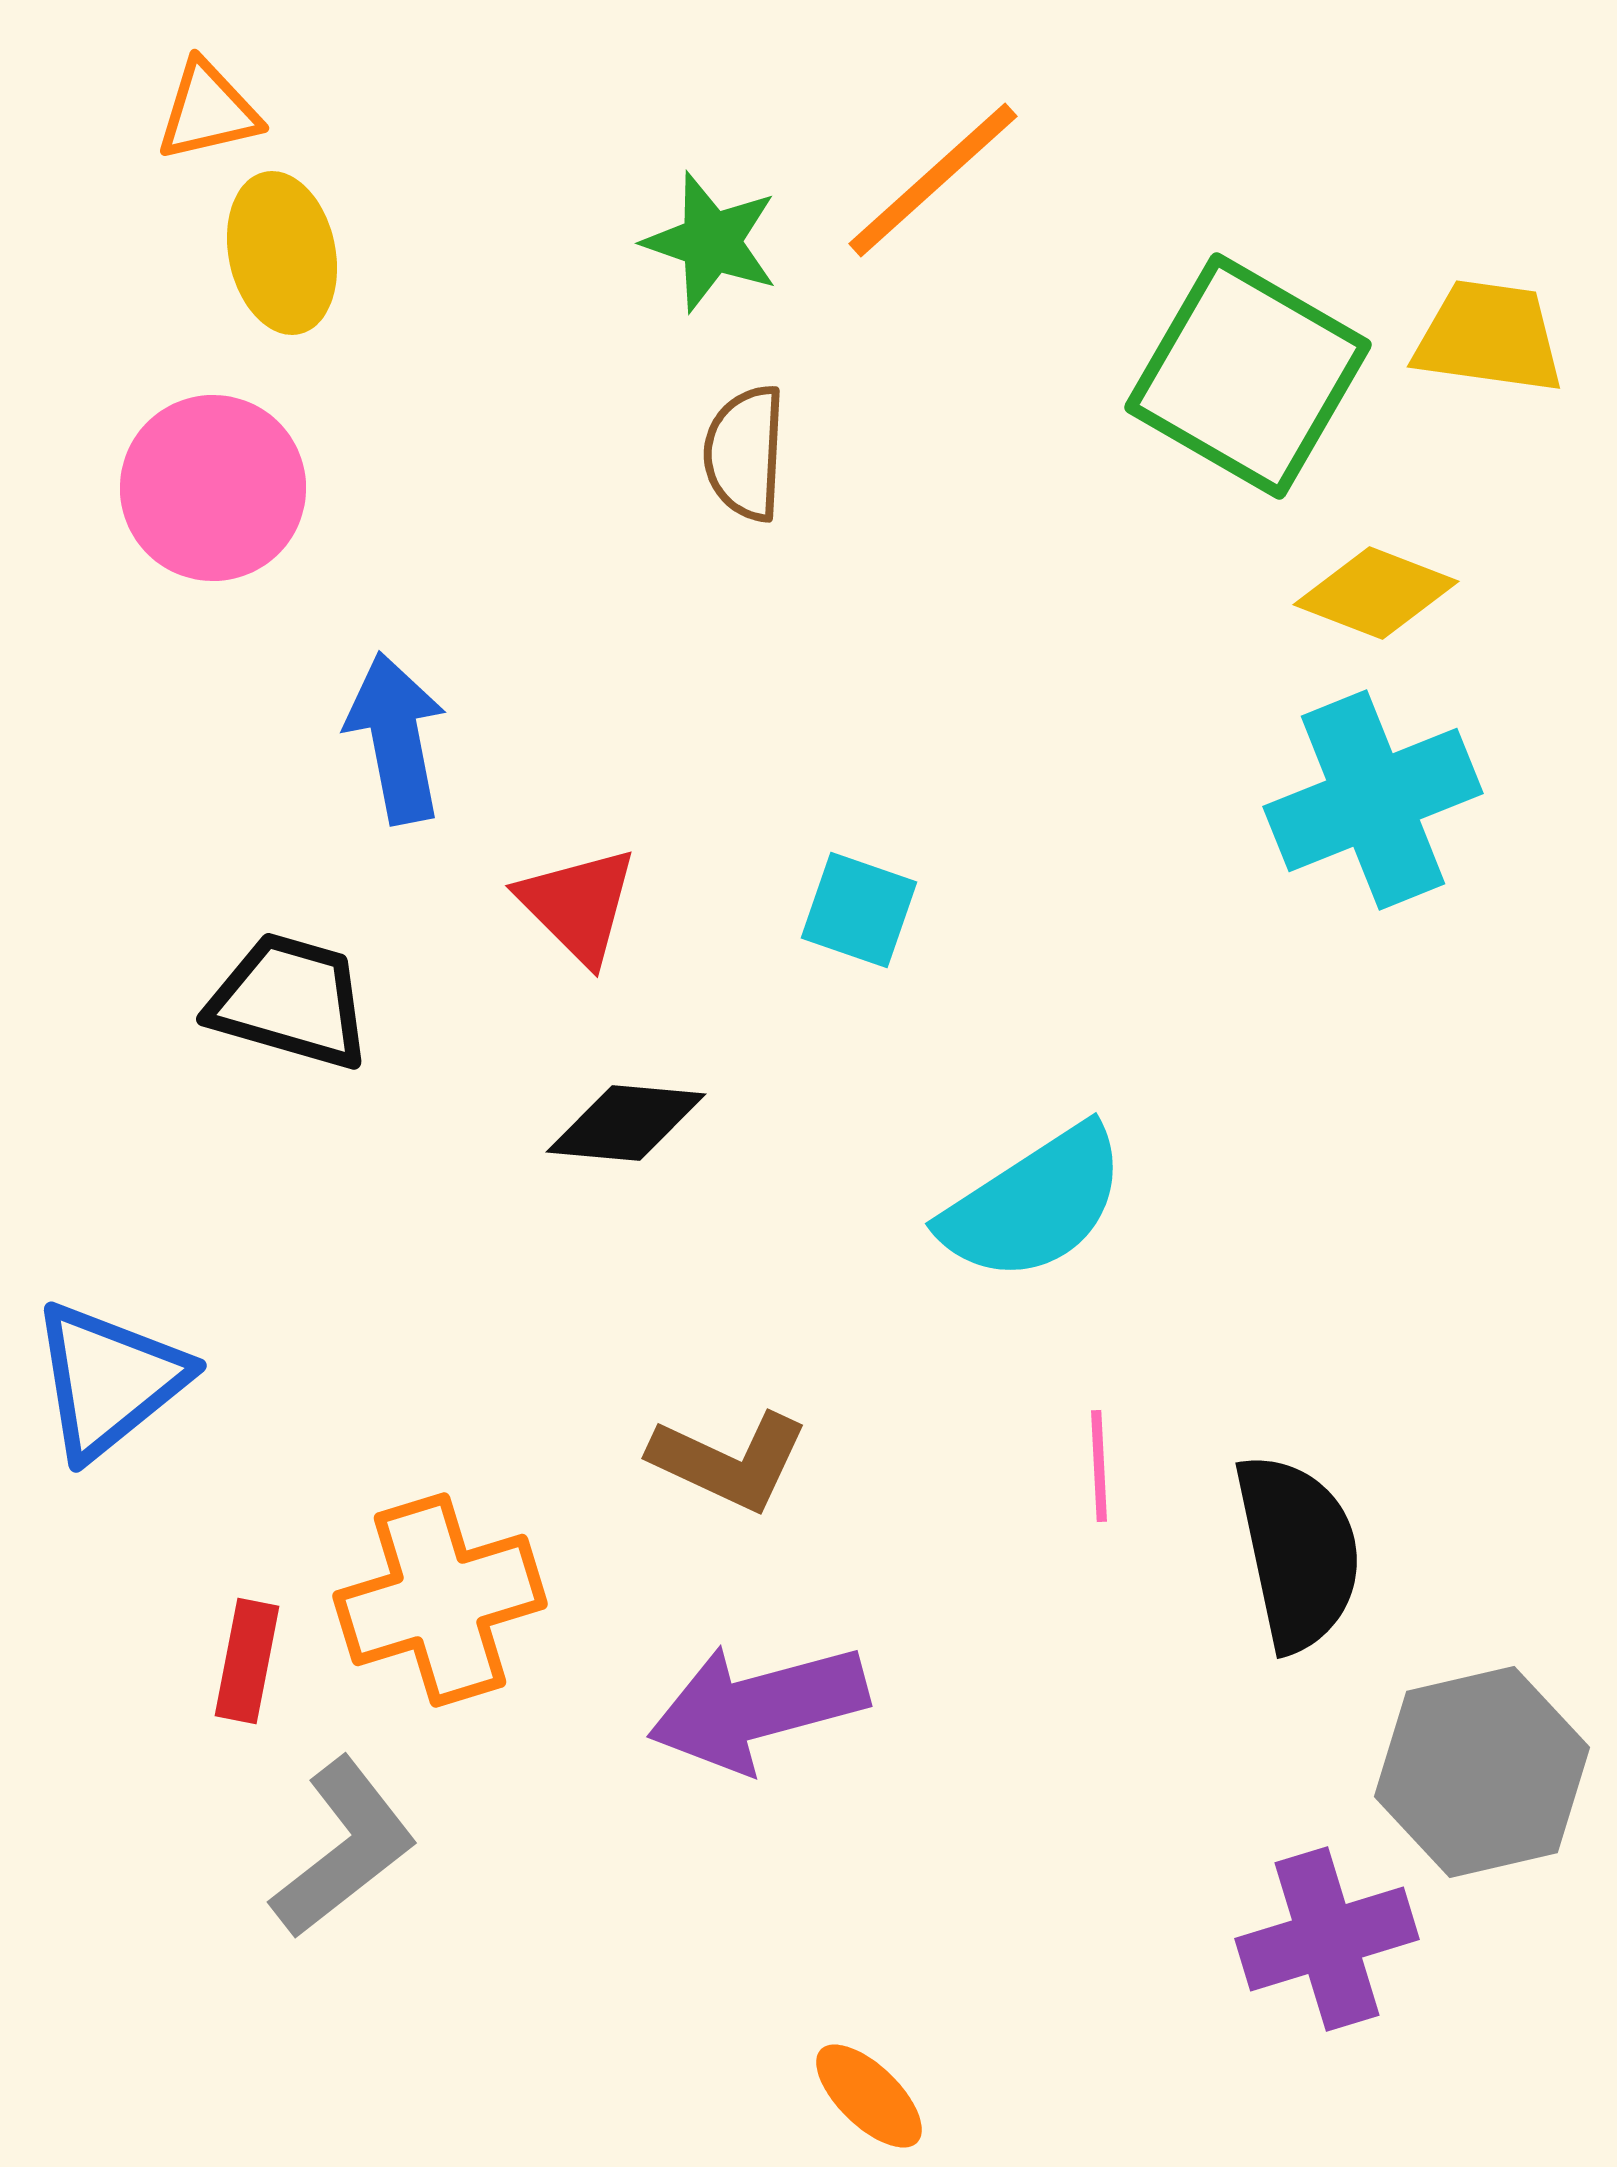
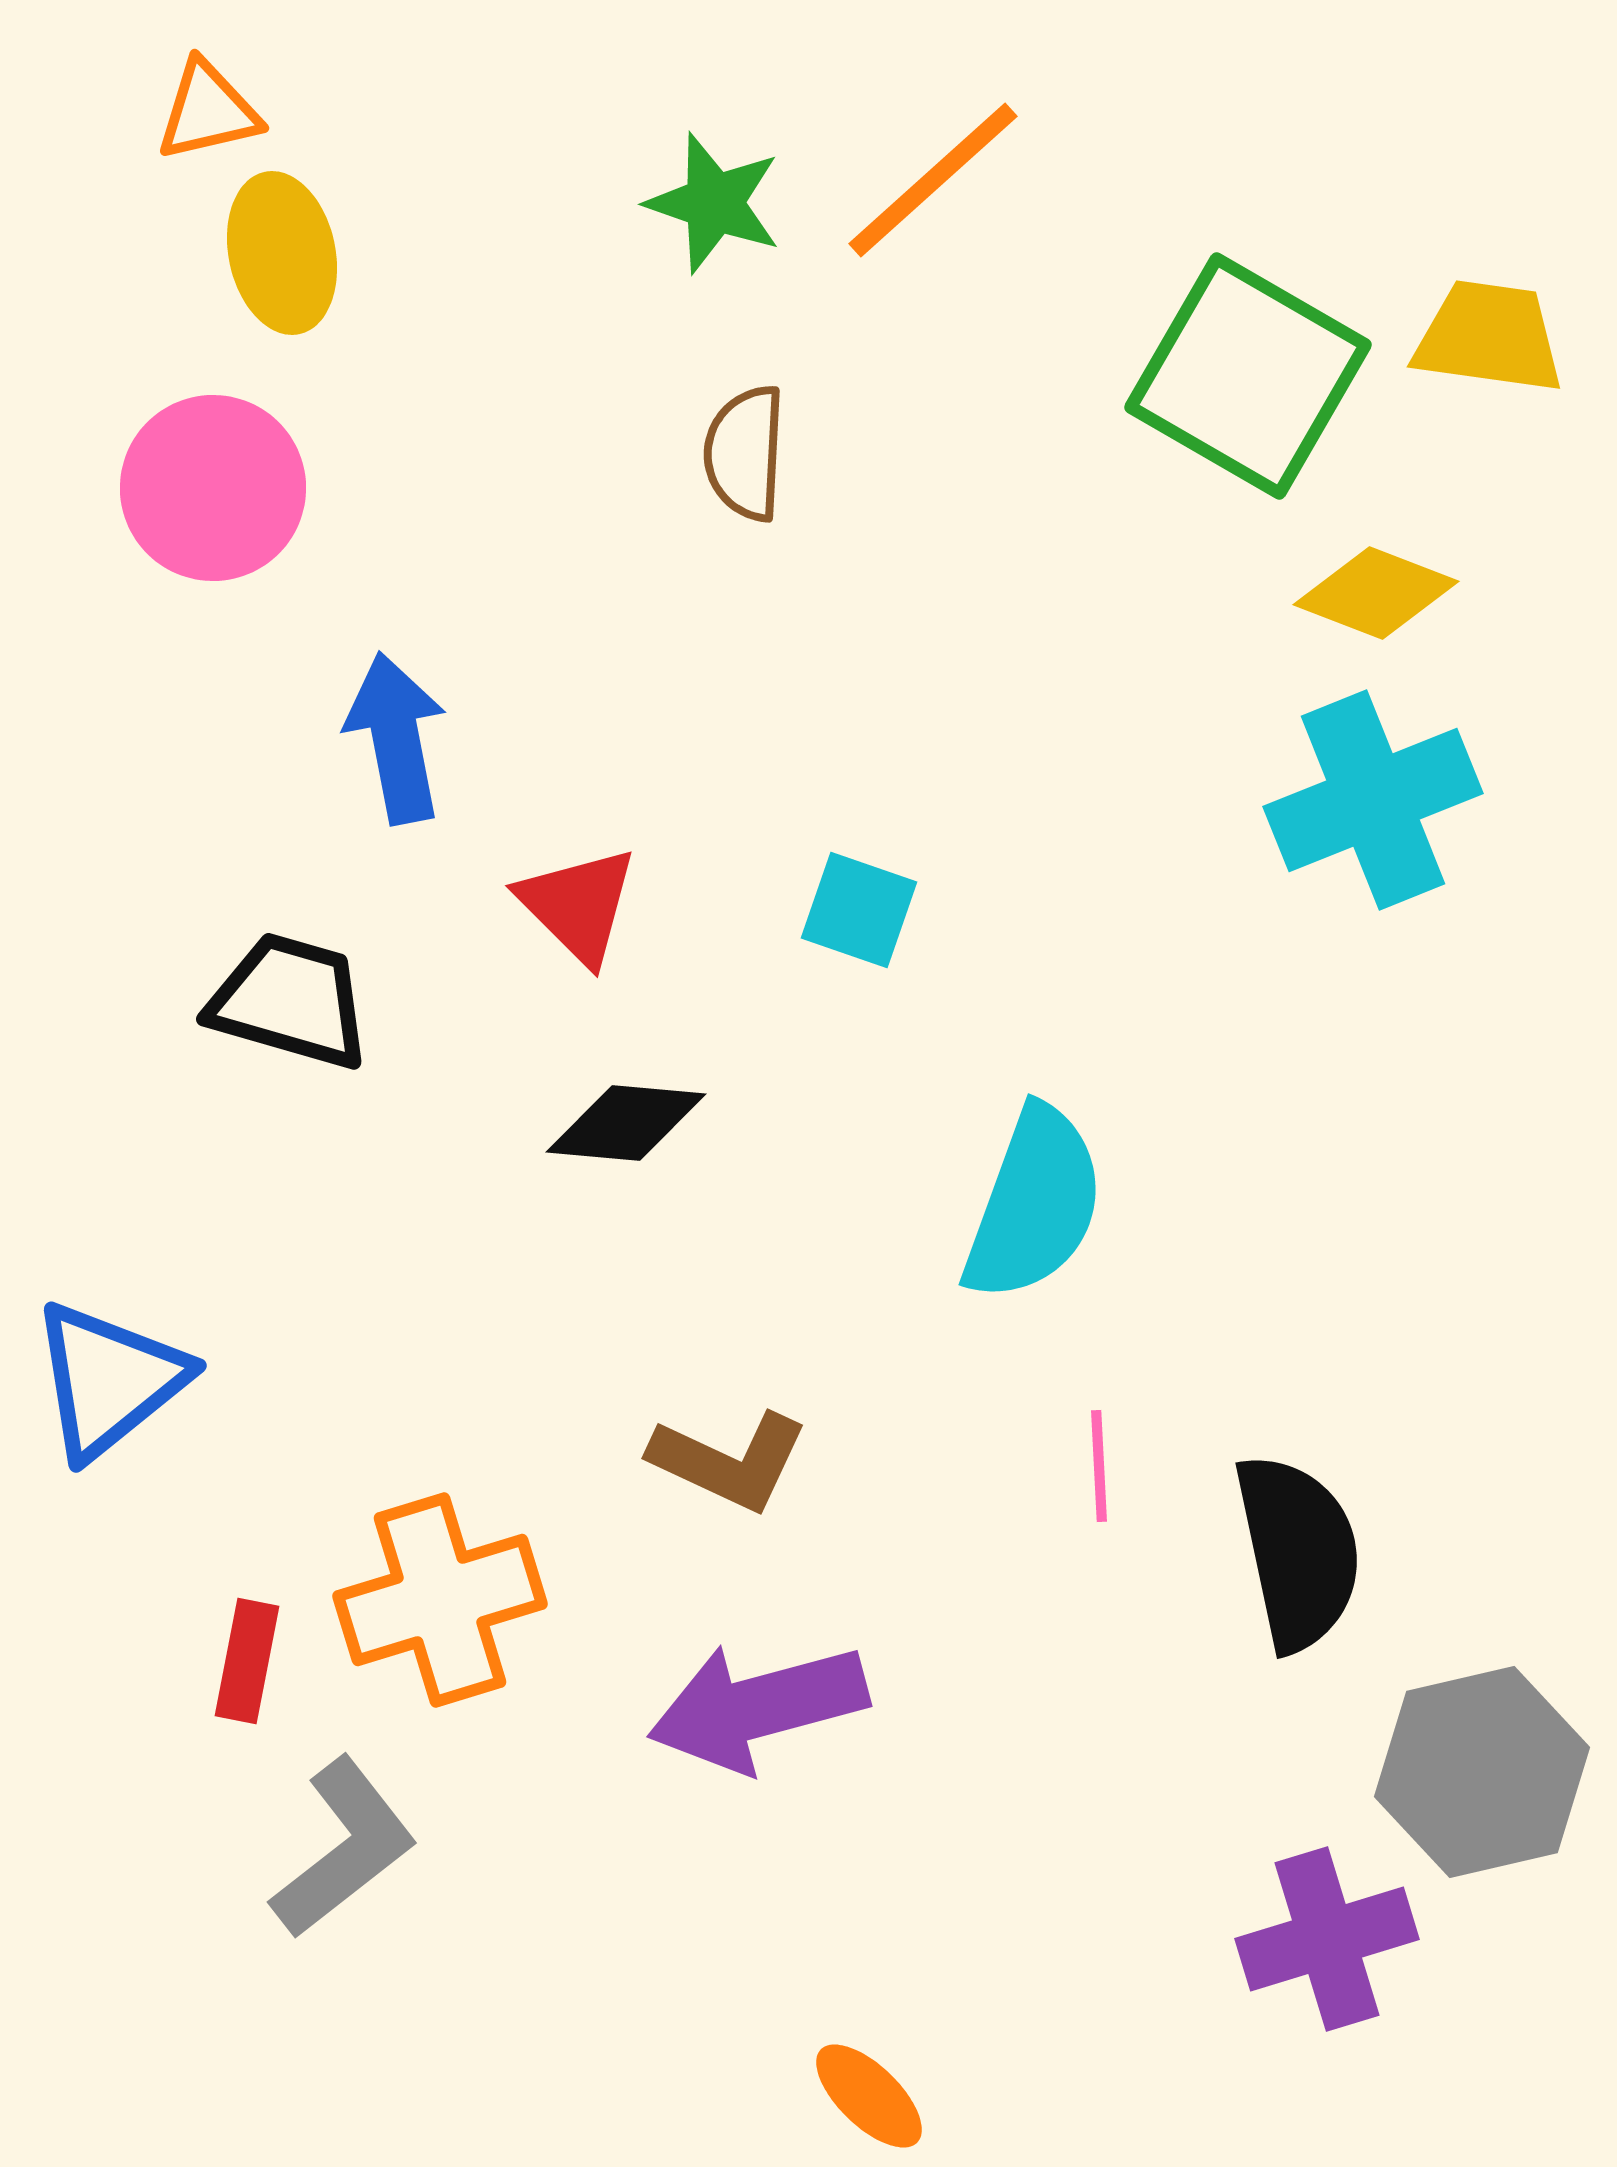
green star: moved 3 px right, 39 px up
cyan semicircle: rotated 37 degrees counterclockwise
